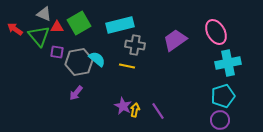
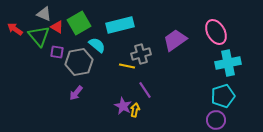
red triangle: rotated 32 degrees clockwise
gray cross: moved 6 px right, 9 px down; rotated 24 degrees counterclockwise
cyan semicircle: moved 14 px up
purple line: moved 13 px left, 21 px up
purple circle: moved 4 px left
